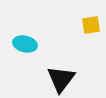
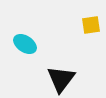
cyan ellipse: rotated 20 degrees clockwise
